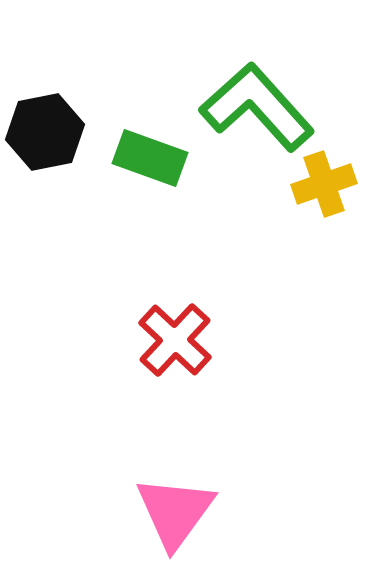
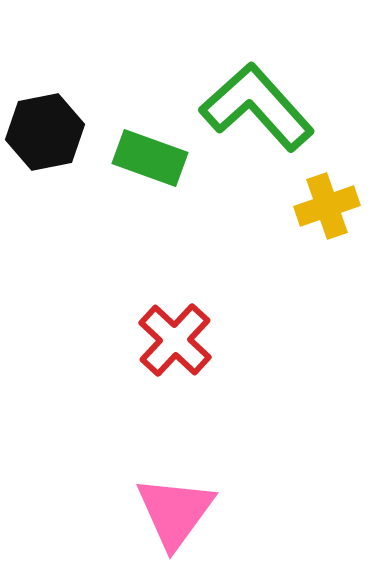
yellow cross: moved 3 px right, 22 px down
